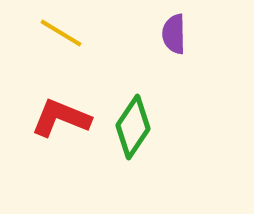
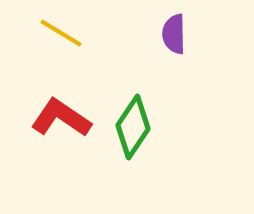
red L-shape: rotated 12 degrees clockwise
